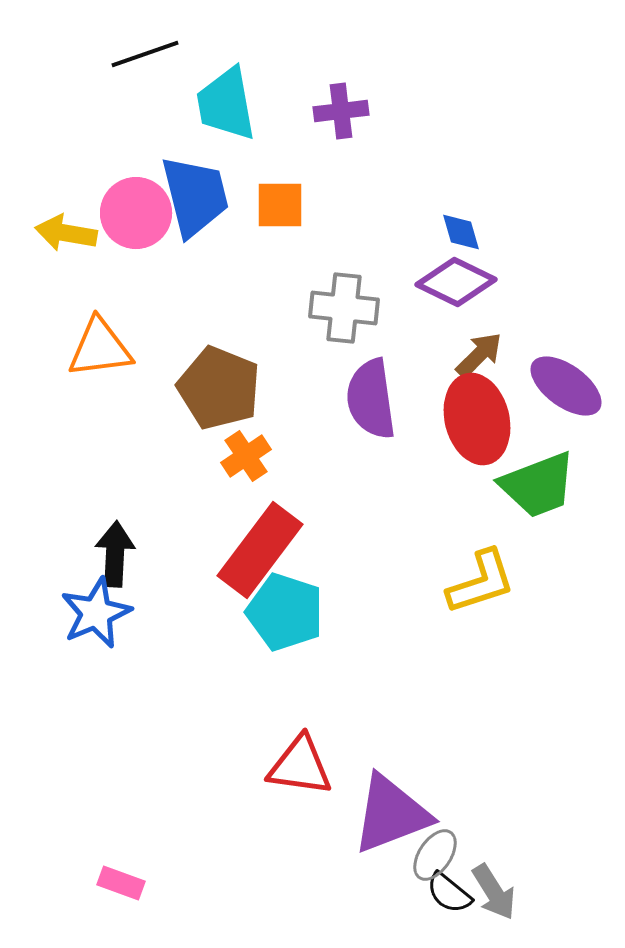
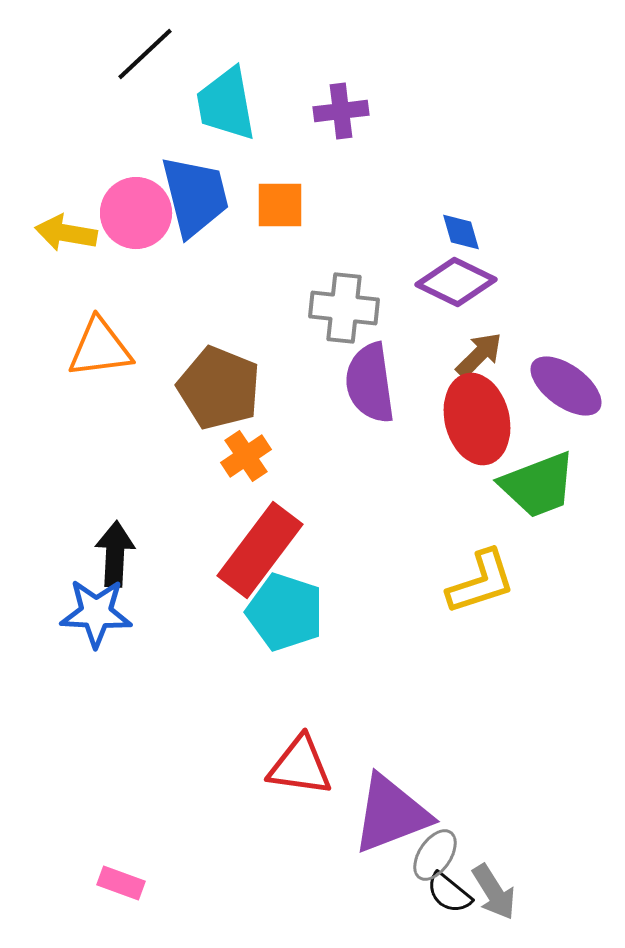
black line: rotated 24 degrees counterclockwise
purple semicircle: moved 1 px left, 16 px up
blue star: rotated 26 degrees clockwise
